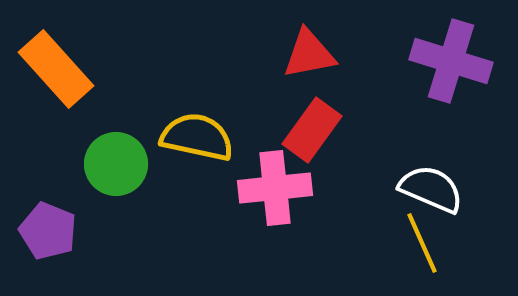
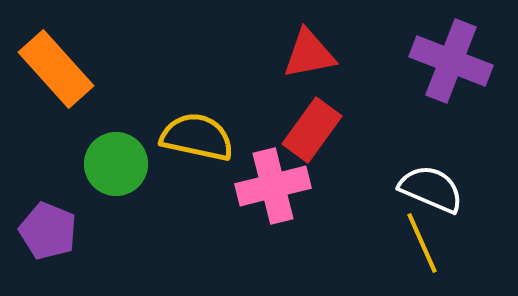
purple cross: rotated 4 degrees clockwise
pink cross: moved 2 px left, 2 px up; rotated 8 degrees counterclockwise
